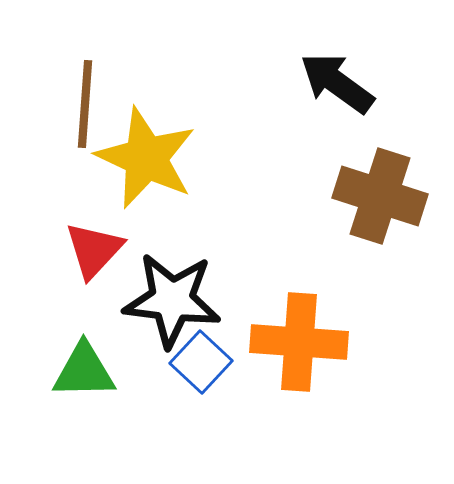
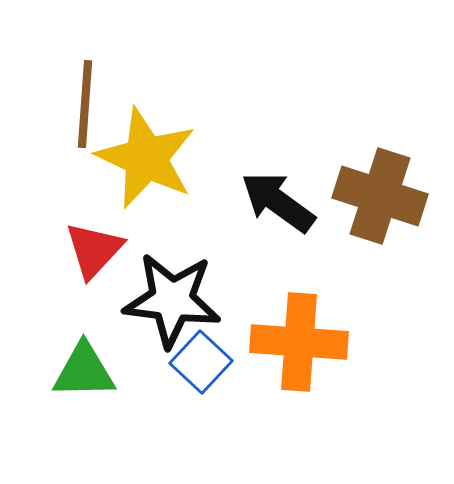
black arrow: moved 59 px left, 119 px down
